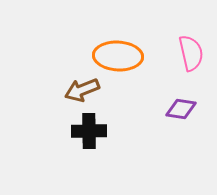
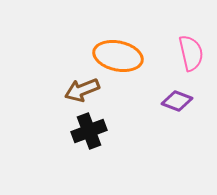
orange ellipse: rotated 9 degrees clockwise
purple diamond: moved 4 px left, 8 px up; rotated 12 degrees clockwise
black cross: rotated 20 degrees counterclockwise
